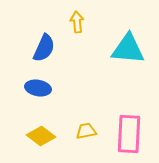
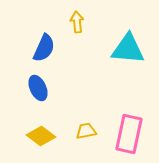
blue ellipse: rotated 55 degrees clockwise
pink rectangle: rotated 9 degrees clockwise
